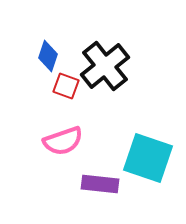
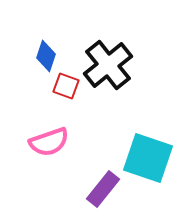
blue diamond: moved 2 px left
black cross: moved 3 px right, 1 px up
pink semicircle: moved 14 px left, 1 px down
purple rectangle: moved 3 px right, 5 px down; rotated 57 degrees counterclockwise
